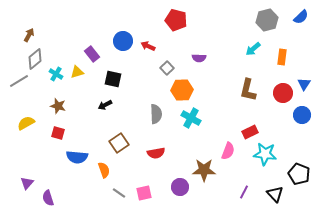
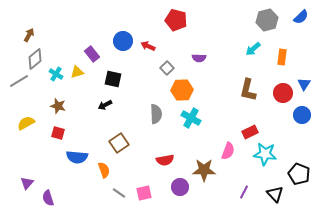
red semicircle at (156, 153): moved 9 px right, 7 px down
